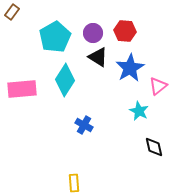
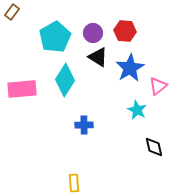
cyan star: moved 2 px left, 1 px up
blue cross: rotated 30 degrees counterclockwise
